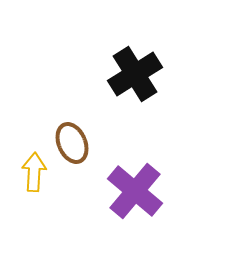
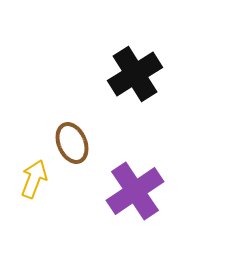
yellow arrow: moved 7 px down; rotated 18 degrees clockwise
purple cross: rotated 16 degrees clockwise
